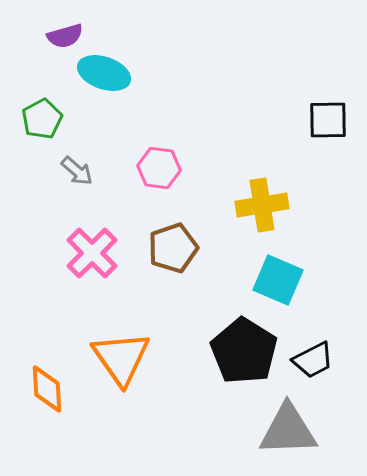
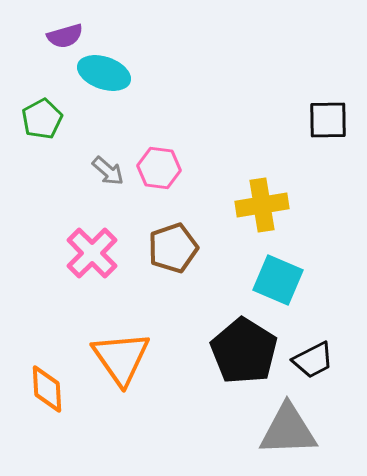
gray arrow: moved 31 px right
